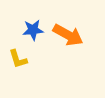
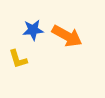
orange arrow: moved 1 px left, 1 px down
